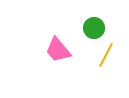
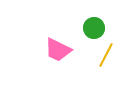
pink trapezoid: rotated 24 degrees counterclockwise
